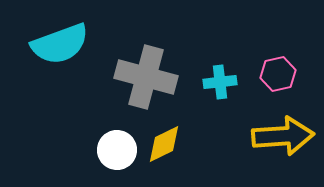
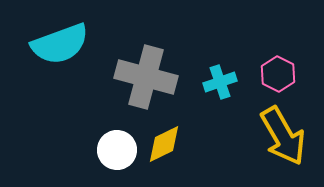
pink hexagon: rotated 20 degrees counterclockwise
cyan cross: rotated 12 degrees counterclockwise
yellow arrow: rotated 64 degrees clockwise
